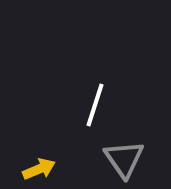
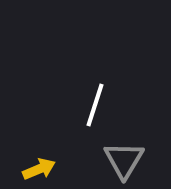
gray triangle: moved 1 px down; rotated 6 degrees clockwise
